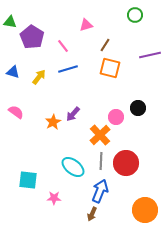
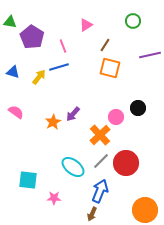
green circle: moved 2 px left, 6 px down
pink triangle: rotated 16 degrees counterclockwise
pink line: rotated 16 degrees clockwise
blue line: moved 9 px left, 2 px up
gray line: rotated 42 degrees clockwise
